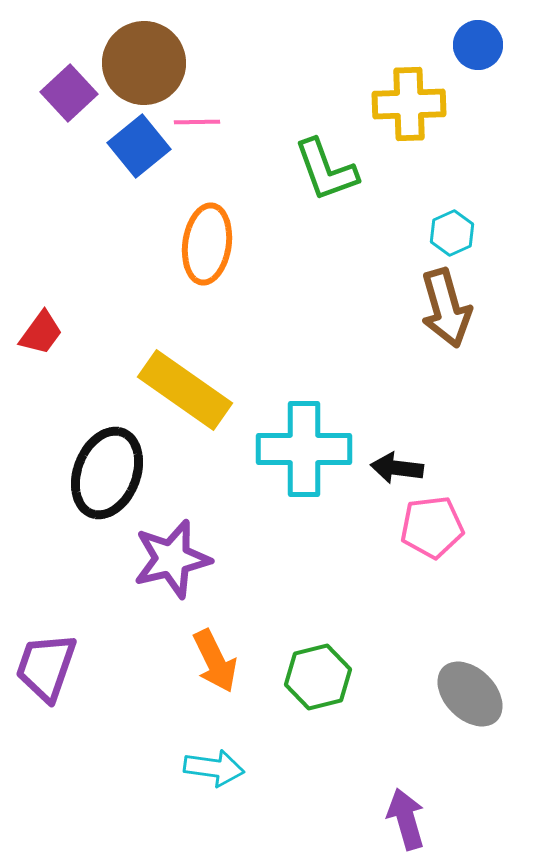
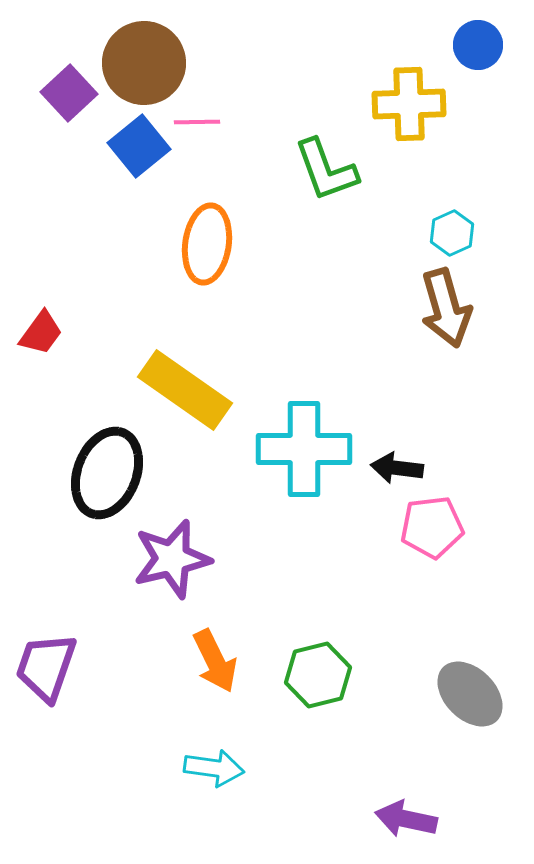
green hexagon: moved 2 px up
purple arrow: rotated 62 degrees counterclockwise
